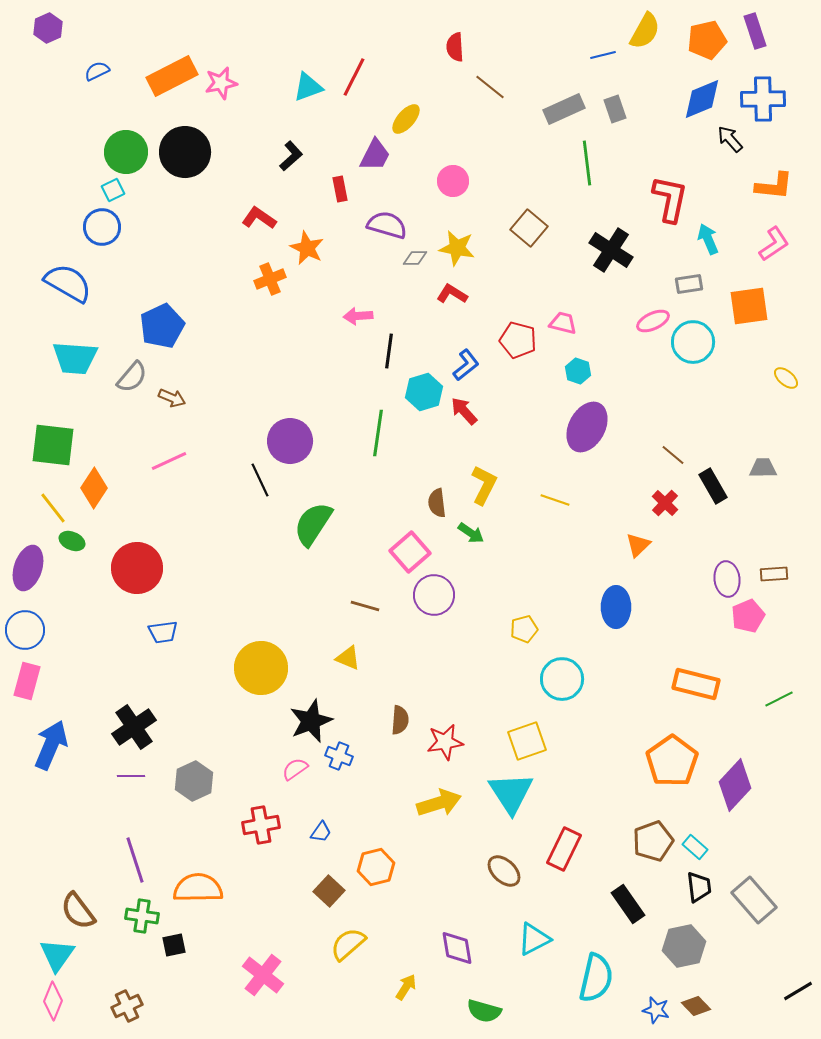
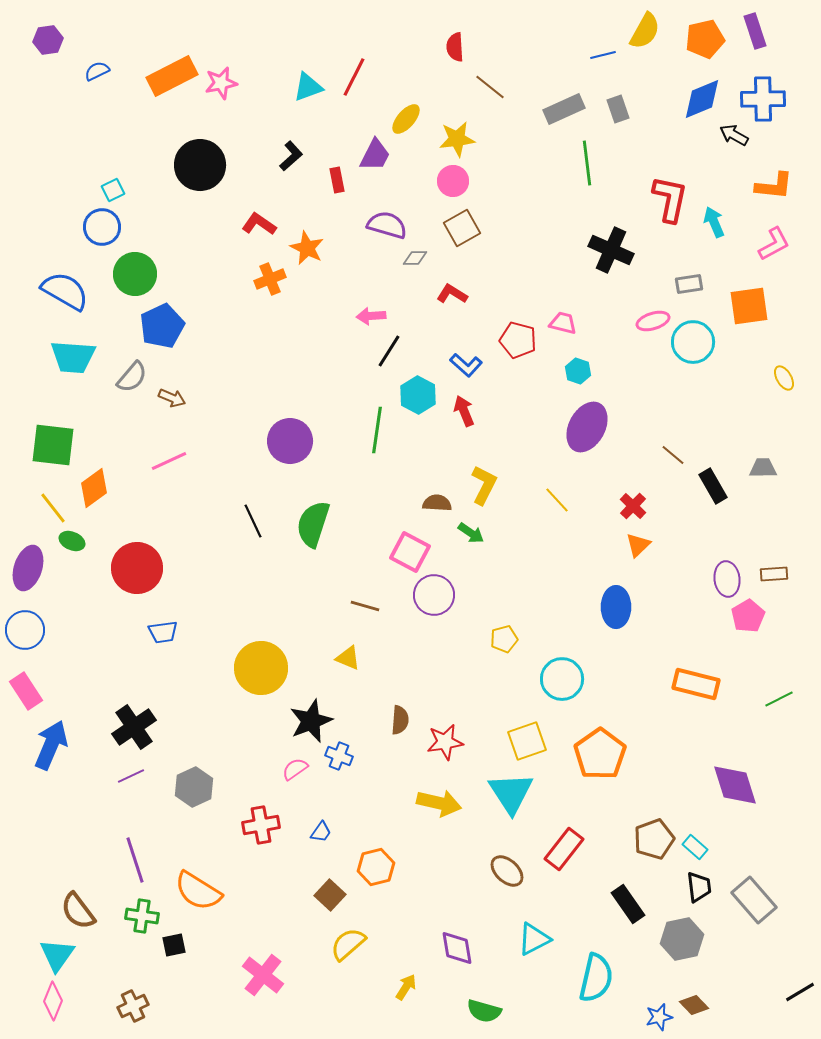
purple hexagon at (48, 28): moved 12 px down; rotated 16 degrees clockwise
orange pentagon at (707, 40): moved 2 px left, 1 px up
gray rectangle at (615, 109): moved 3 px right
black arrow at (730, 139): moved 4 px right, 4 px up; rotated 20 degrees counterclockwise
green circle at (126, 152): moved 9 px right, 122 px down
black circle at (185, 152): moved 15 px right, 13 px down
red rectangle at (340, 189): moved 3 px left, 9 px up
red L-shape at (259, 218): moved 6 px down
brown square at (529, 228): moved 67 px left; rotated 21 degrees clockwise
cyan arrow at (708, 239): moved 6 px right, 17 px up
pink L-shape at (774, 244): rotated 6 degrees clockwise
yellow star at (457, 248): moved 109 px up; rotated 18 degrees counterclockwise
black cross at (611, 250): rotated 9 degrees counterclockwise
blue semicircle at (68, 283): moved 3 px left, 8 px down
pink arrow at (358, 316): moved 13 px right
pink ellipse at (653, 321): rotated 8 degrees clockwise
black line at (389, 351): rotated 24 degrees clockwise
cyan trapezoid at (75, 358): moved 2 px left, 1 px up
blue L-shape at (466, 365): rotated 80 degrees clockwise
yellow ellipse at (786, 378): moved 2 px left; rotated 20 degrees clockwise
cyan hexagon at (424, 392): moved 6 px left, 3 px down; rotated 15 degrees counterclockwise
red arrow at (464, 411): rotated 20 degrees clockwise
green line at (378, 433): moved 1 px left, 3 px up
black line at (260, 480): moved 7 px left, 41 px down
orange diamond at (94, 488): rotated 21 degrees clockwise
yellow line at (555, 500): moved 2 px right; rotated 28 degrees clockwise
brown semicircle at (437, 503): rotated 100 degrees clockwise
red cross at (665, 503): moved 32 px left, 3 px down
green semicircle at (313, 524): rotated 15 degrees counterclockwise
pink square at (410, 552): rotated 21 degrees counterclockwise
pink pentagon at (748, 616): rotated 8 degrees counterclockwise
yellow pentagon at (524, 629): moved 20 px left, 10 px down
pink rectangle at (27, 681): moved 1 px left, 10 px down; rotated 48 degrees counterclockwise
orange pentagon at (672, 761): moved 72 px left, 7 px up
purple line at (131, 776): rotated 24 degrees counterclockwise
gray hexagon at (194, 781): moved 6 px down
purple diamond at (735, 785): rotated 60 degrees counterclockwise
yellow arrow at (439, 803): rotated 30 degrees clockwise
brown pentagon at (653, 841): moved 1 px right, 2 px up
red rectangle at (564, 849): rotated 12 degrees clockwise
brown ellipse at (504, 871): moved 3 px right
orange semicircle at (198, 888): moved 3 px down; rotated 147 degrees counterclockwise
brown square at (329, 891): moved 1 px right, 4 px down
gray hexagon at (684, 946): moved 2 px left, 7 px up
black line at (798, 991): moved 2 px right, 1 px down
brown cross at (127, 1006): moved 6 px right
brown diamond at (696, 1006): moved 2 px left, 1 px up
blue star at (656, 1010): moved 3 px right, 7 px down; rotated 28 degrees counterclockwise
